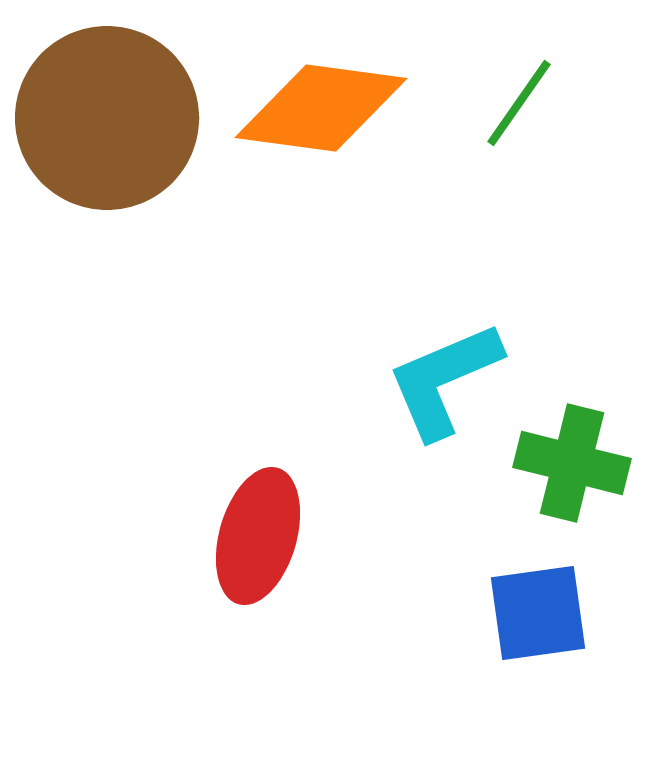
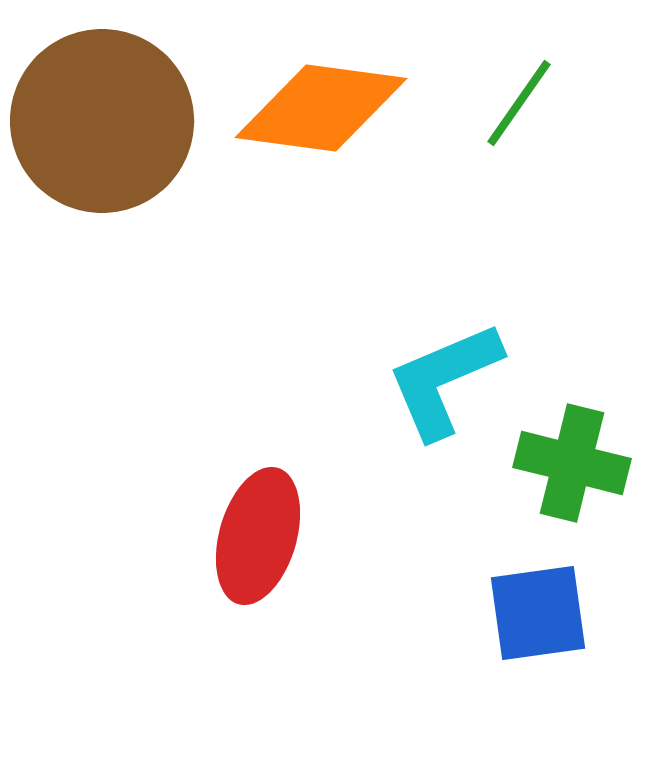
brown circle: moved 5 px left, 3 px down
